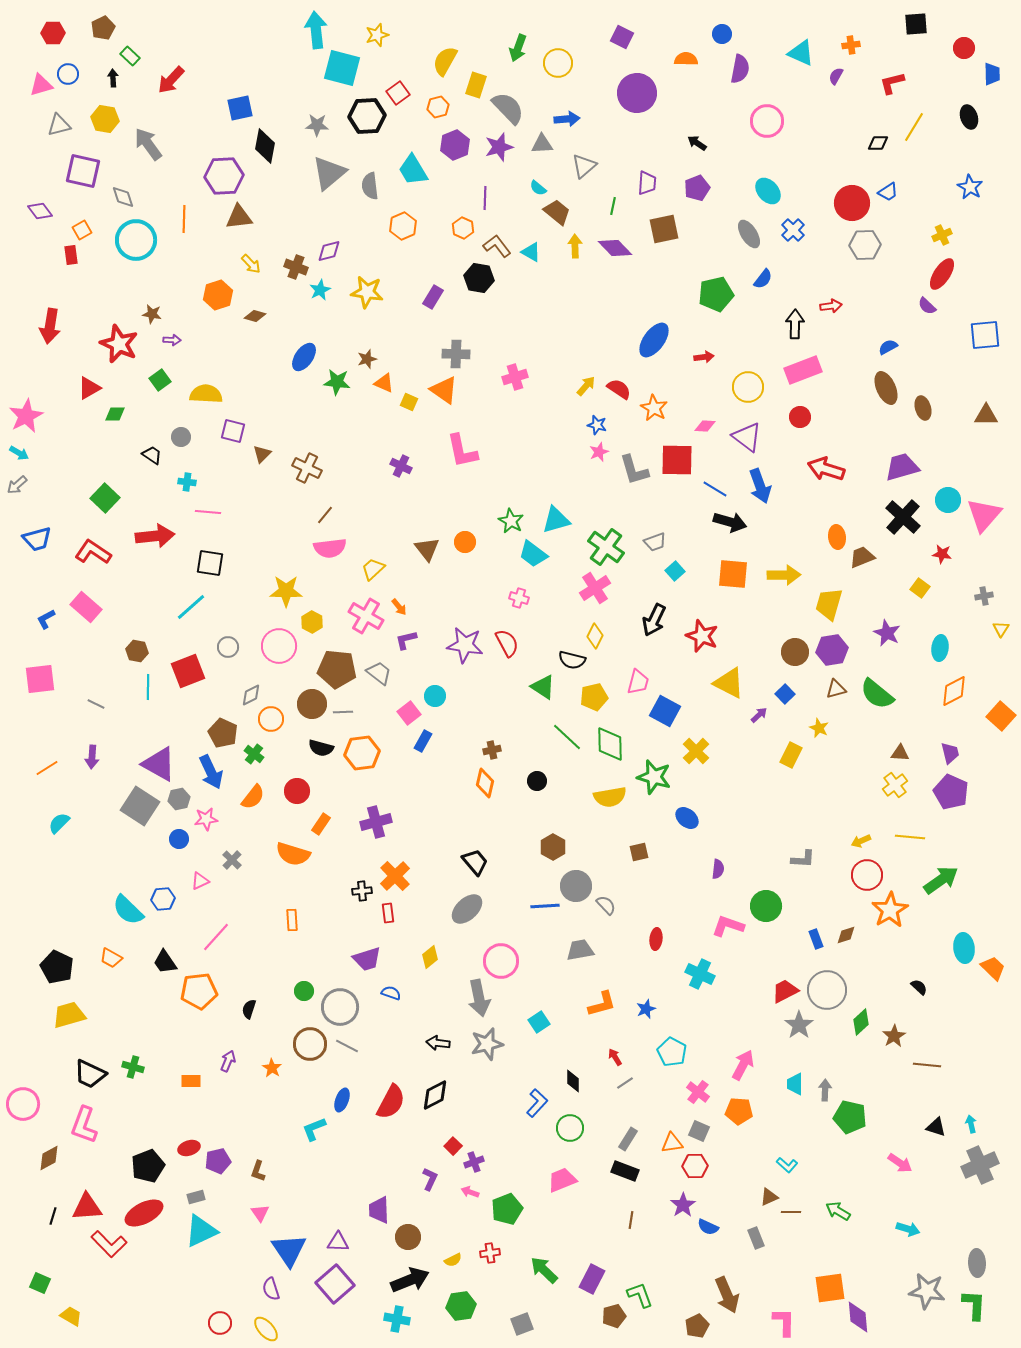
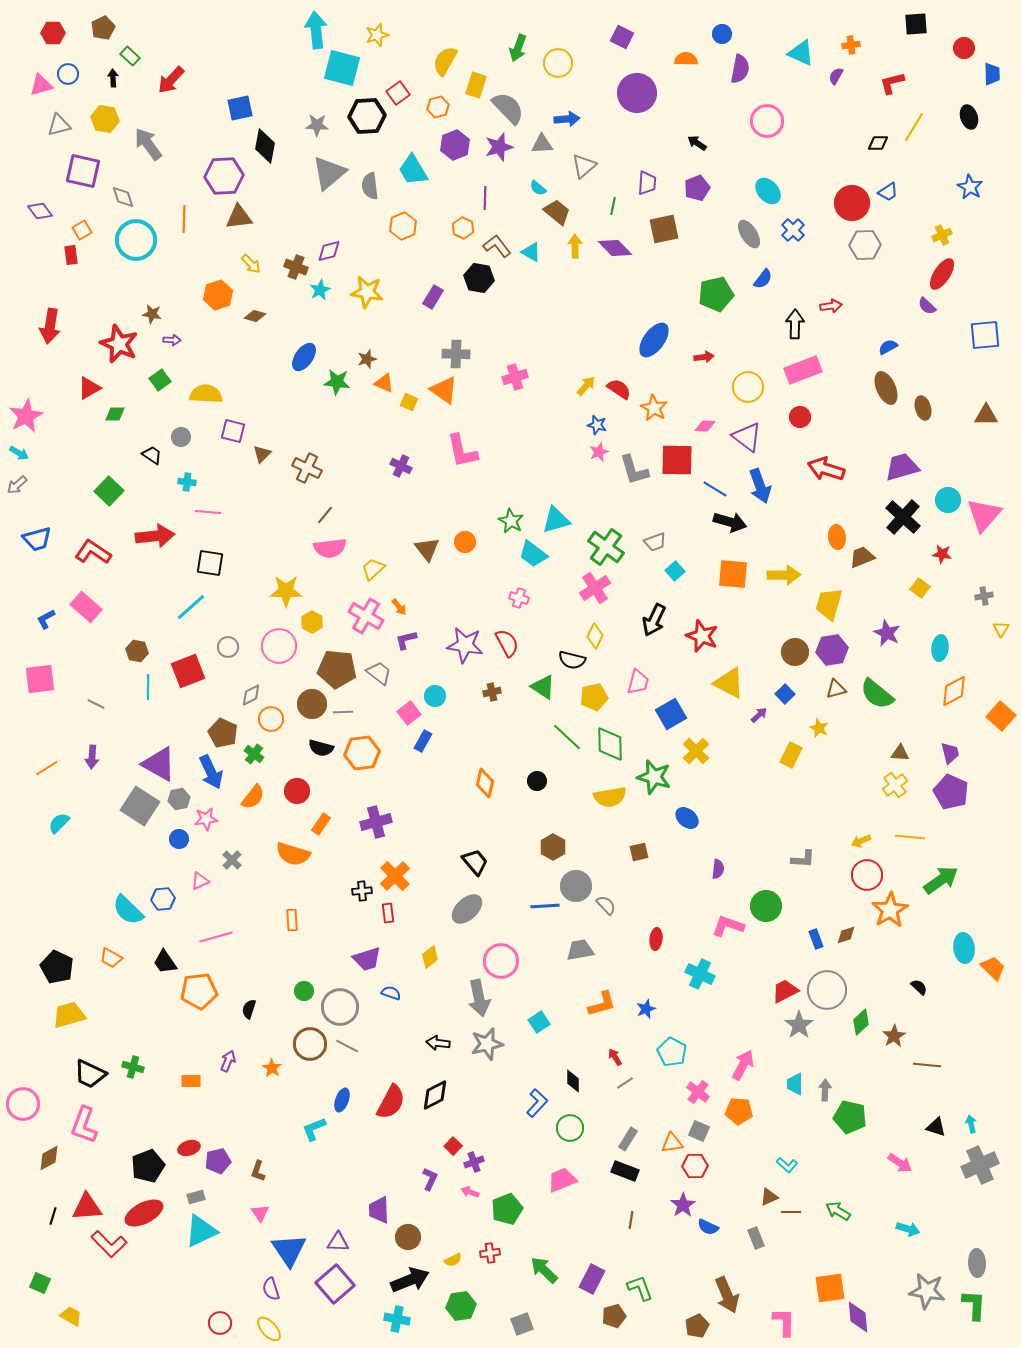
green square at (105, 498): moved 4 px right, 7 px up
blue square at (665, 711): moved 6 px right, 3 px down; rotated 32 degrees clockwise
brown cross at (492, 750): moved 58 px up
pink line at (216, 937): rotated 32 degrees clockwise
green L-shape at (640, 1295): moved 7 px up
yellow ellipse at (266, 1329): moved 3 px right
